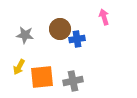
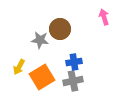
gray star: moved 15 px right, 5 px down
blue cross: moved 3 px left, 23 px down
orange square: rotated 25 degrees counterclockwise
